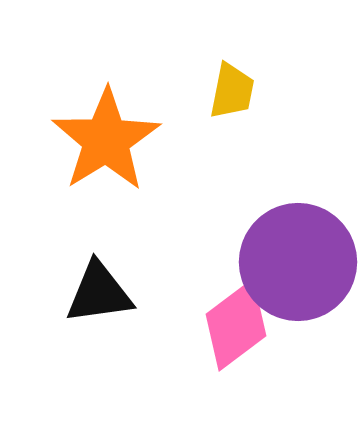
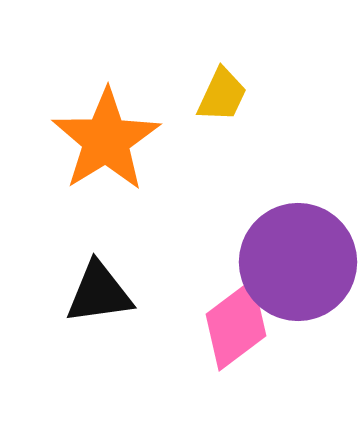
yellow trapezoid: moved 10 px left, 4 px down; rotated 14 degrees clockwise
